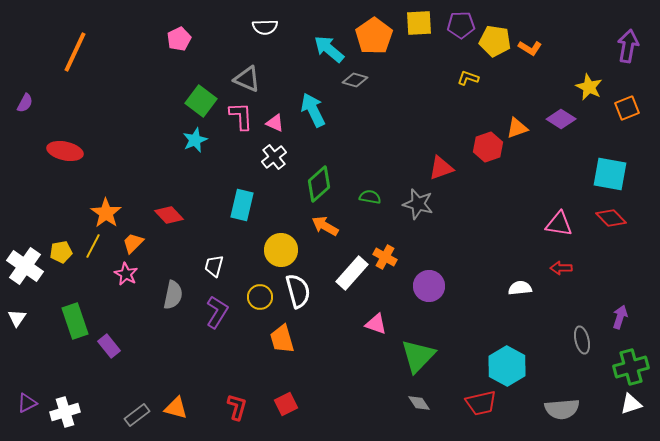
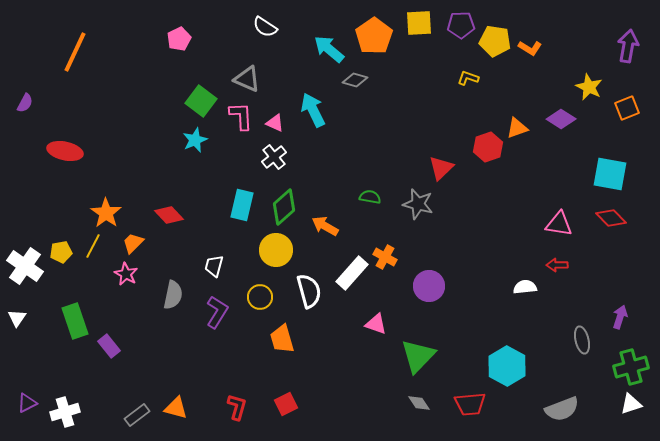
white semicircle at (265, 27): rotated 35 degrees clockwise
red triangle at (441, 168): rotated 24 degrees counterclockwise
green diamond at (319, 184): moved 35 px left, 23 px down
yellow circle at (281, 250): moved 5 px left
red arrow at (561, 268): moved 4 px left, 3 px up
white semicircle at (520, 288): moved 5 px right, 1 px up
white semicircle at (298, 291): moved 11 px right
red trapezoid at (481, 403): moved 11 px left, 1 px down; rotated 8 degrees clockwise
gray semicircle at (562, 409): rotated 16 degrees counterclockwise
